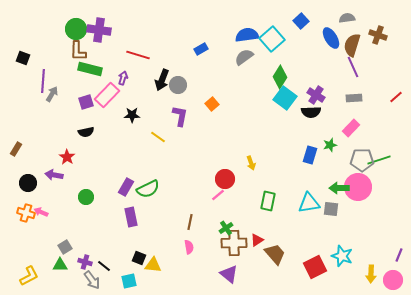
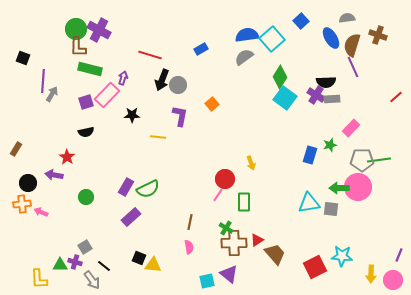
purple cross at (99, 30): rotated 20 degrees clockwise
brown L-shape at (78, 51): moved 4 px up
red line at (138, 55): moved 12 px right
gray rectangle at (354, 98): moved 22 px left, 1 px down
black semicircle at (311, 112): moved 15 px right, 30 px up
yellow line at (158, 137): rotated 28 degrees counterclockwise
green line at (379, 160): rotated 10 degrees clockwise
pink line at (218, 195): rotated 16 degrees counterclockwise
green rectangle at (268, 201): moved 24 px left, 1 px down; rotated 12 degrees counterclockwise
orange cross at (26, 213): moved 4 px left, 9 px up; rotated 24 degrees counterclockwise
purple rectangle at (131, 217): rotated 60 degrees clockwise
green cross at (226, 228): rotated 24 degrees counterclockwise
gray square at (65, 247): moved 20 px right
cyan star at (342, 256): rotated 15 degrees counterclockwise
purple cross at (85, 262): moved 10 px left
yellow L-shape at (29, 276): moved 10 px right, 3 px down; rotated 115 degrees clockwise
cyan square at (129, 281): moved 78 px right
